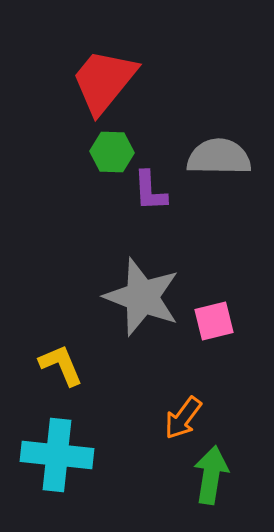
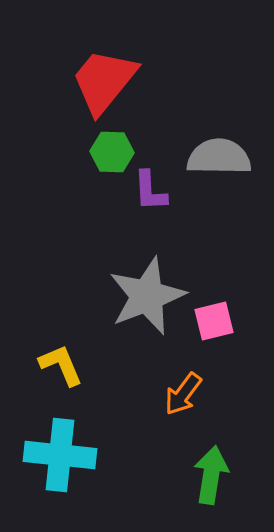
gray star: moved 5 px right, 1 px up; rotated 30 degrees clockwise
orange arrow: moved 24 px up
cyan cross: moved 3 px right
